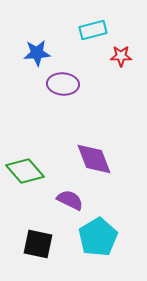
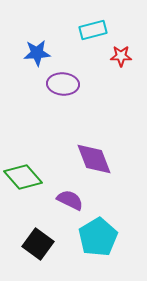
green diamond: moved 2 px left, 6 px down
black square: rotated 24 degrees clockwise
